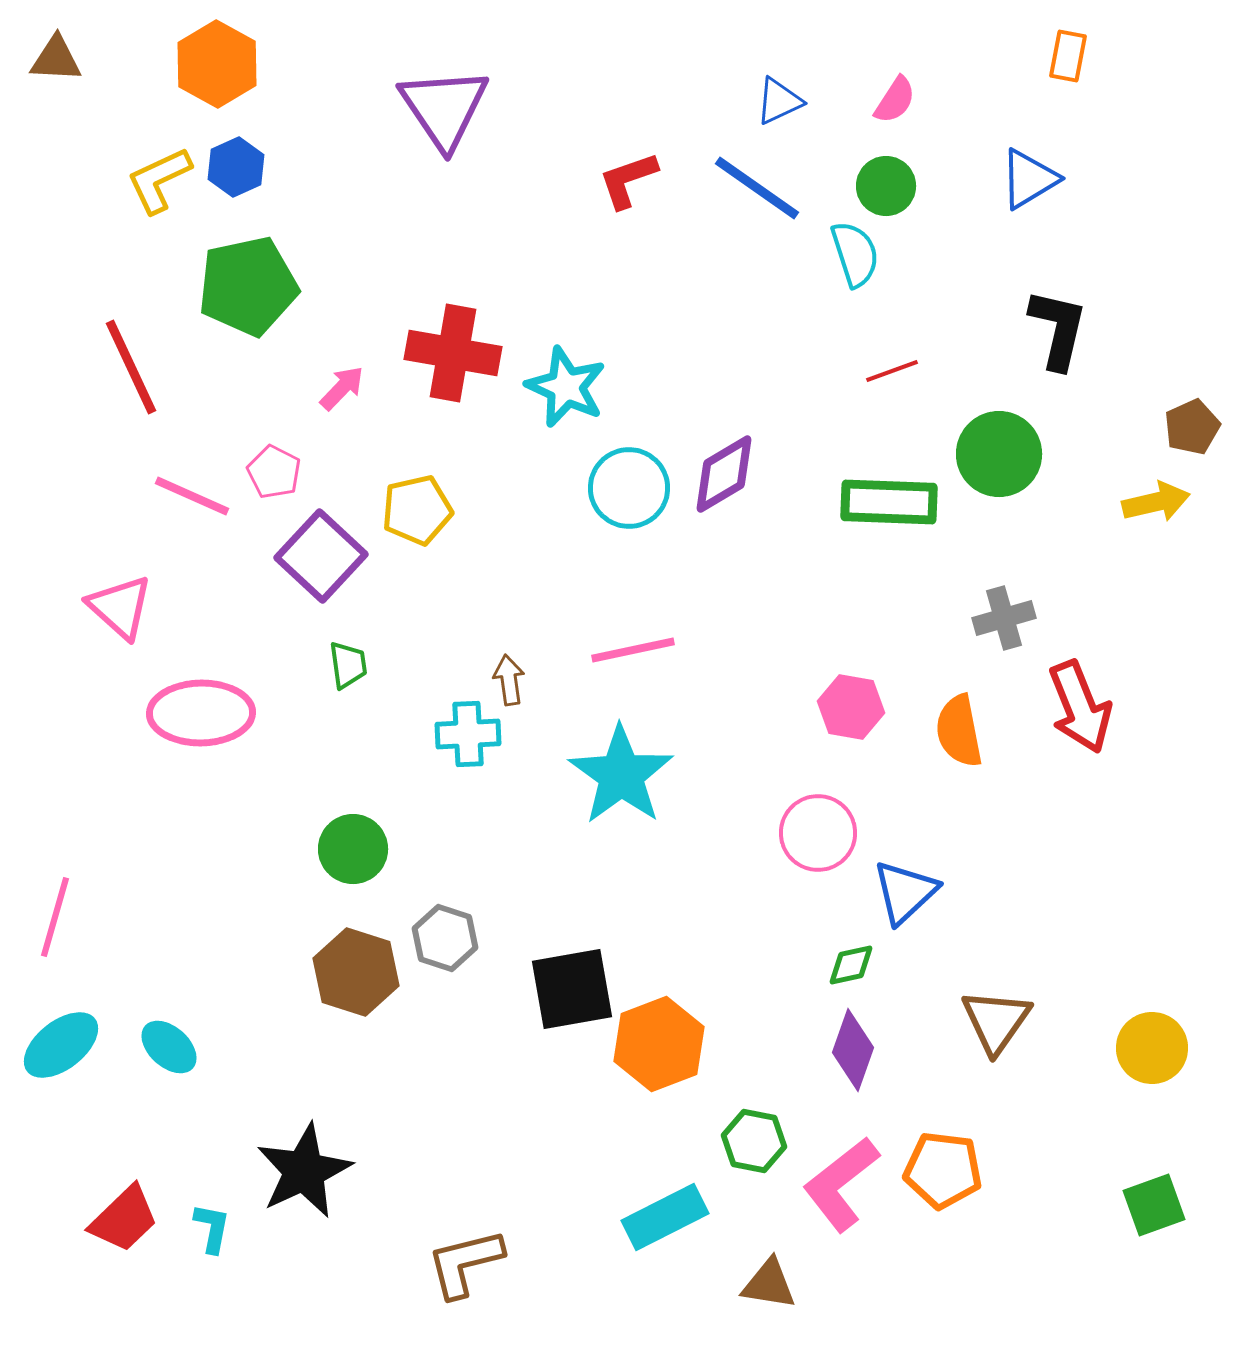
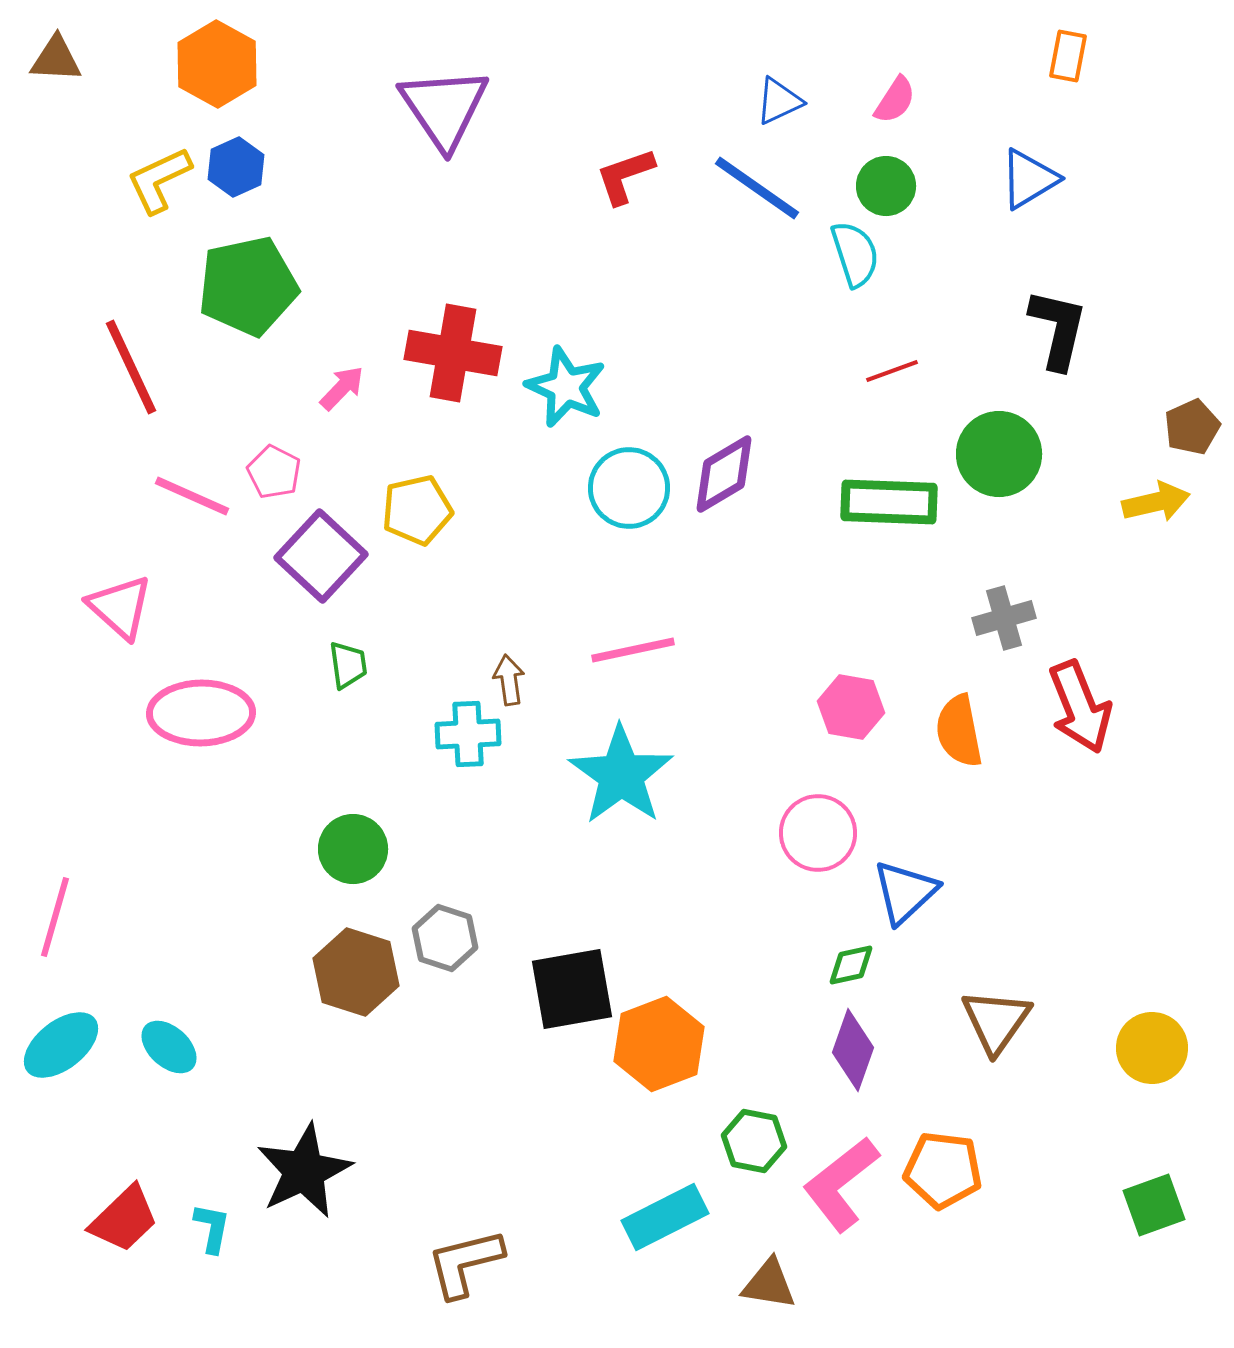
red L-shape at (628, 180): moved 3 px left, 4 px up
